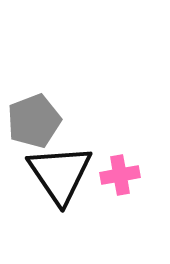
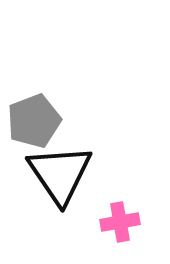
pink cross: moved 47 px down
